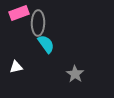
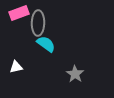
cyan semicircle: rotated 18 degrees counterclockwise
